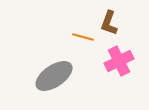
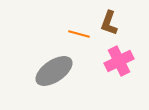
orange line: moved 4 px left, 3 px up
gray ellipse: moved 5 px up
